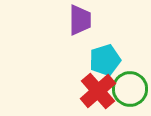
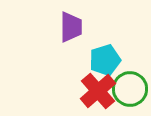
purple trapezoid: moved 9 px left, 7 px down
